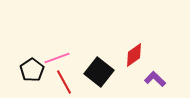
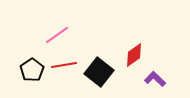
pink line: moved 23 px up; rotated 15 degrees counterclockwise
red line: moved 17 px up; rotated 70 degrees counterclockwise
